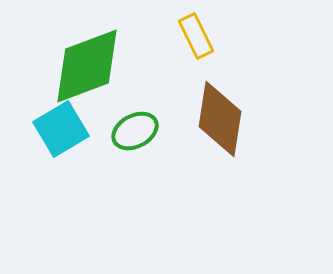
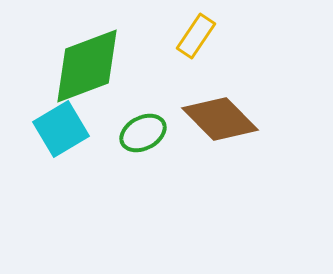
yellow rectangle: rotated 60 degrees clockwise
brown diamond: rotated 54 degrees counterclockwise
green ellipse: moved 8 px right, 2 px down
